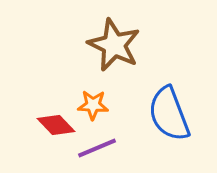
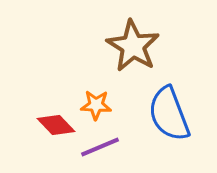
brown star: moved 19 px right, 1 px down; rotated 6 degrees clockwise
orange star: moved 3 px right
purple line: moved 3 px right, 1 px up
